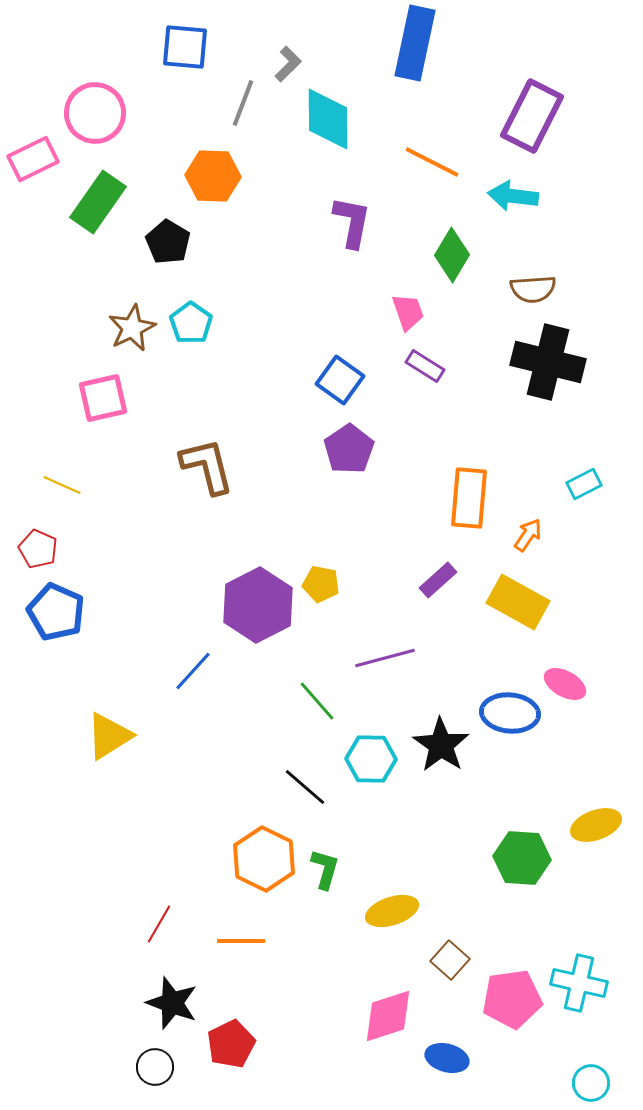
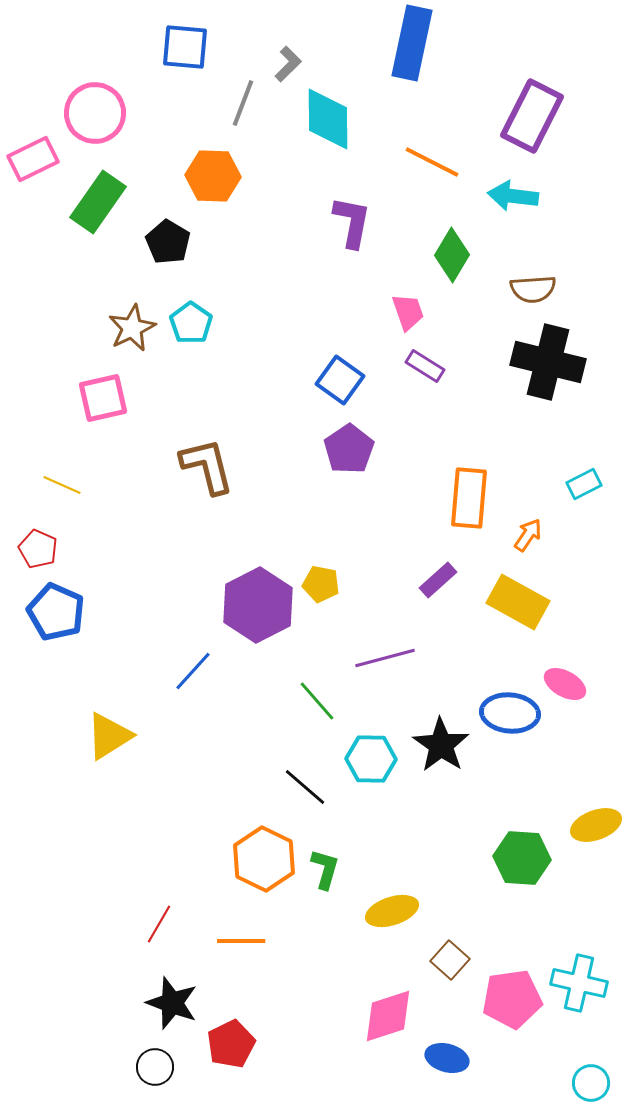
blue rectangle at (415, 43): moved 3 px left
